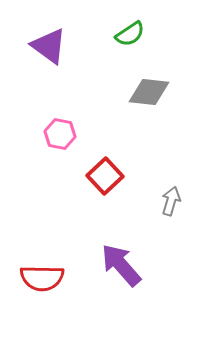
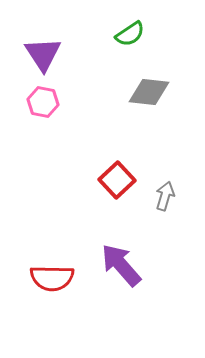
purple triangle: moved 6 px left, 8 px down; rotated 21 degrees clockwise
pink hexagon: moved 17 px left, 32 px up
red square: moved 12 px right, 4 px down
gray arrow: moved 6 px left, 5 px up
red semicircle: moved 10 px right
